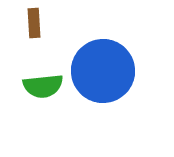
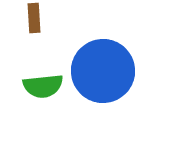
brown rectangle: moved 5 px up
